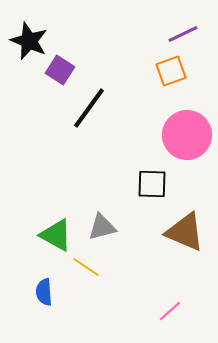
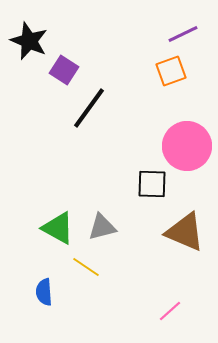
purple square: moved 4 px right
pink circle: moved 11 px down
green triangle: moved 2 px right, 7 px up
